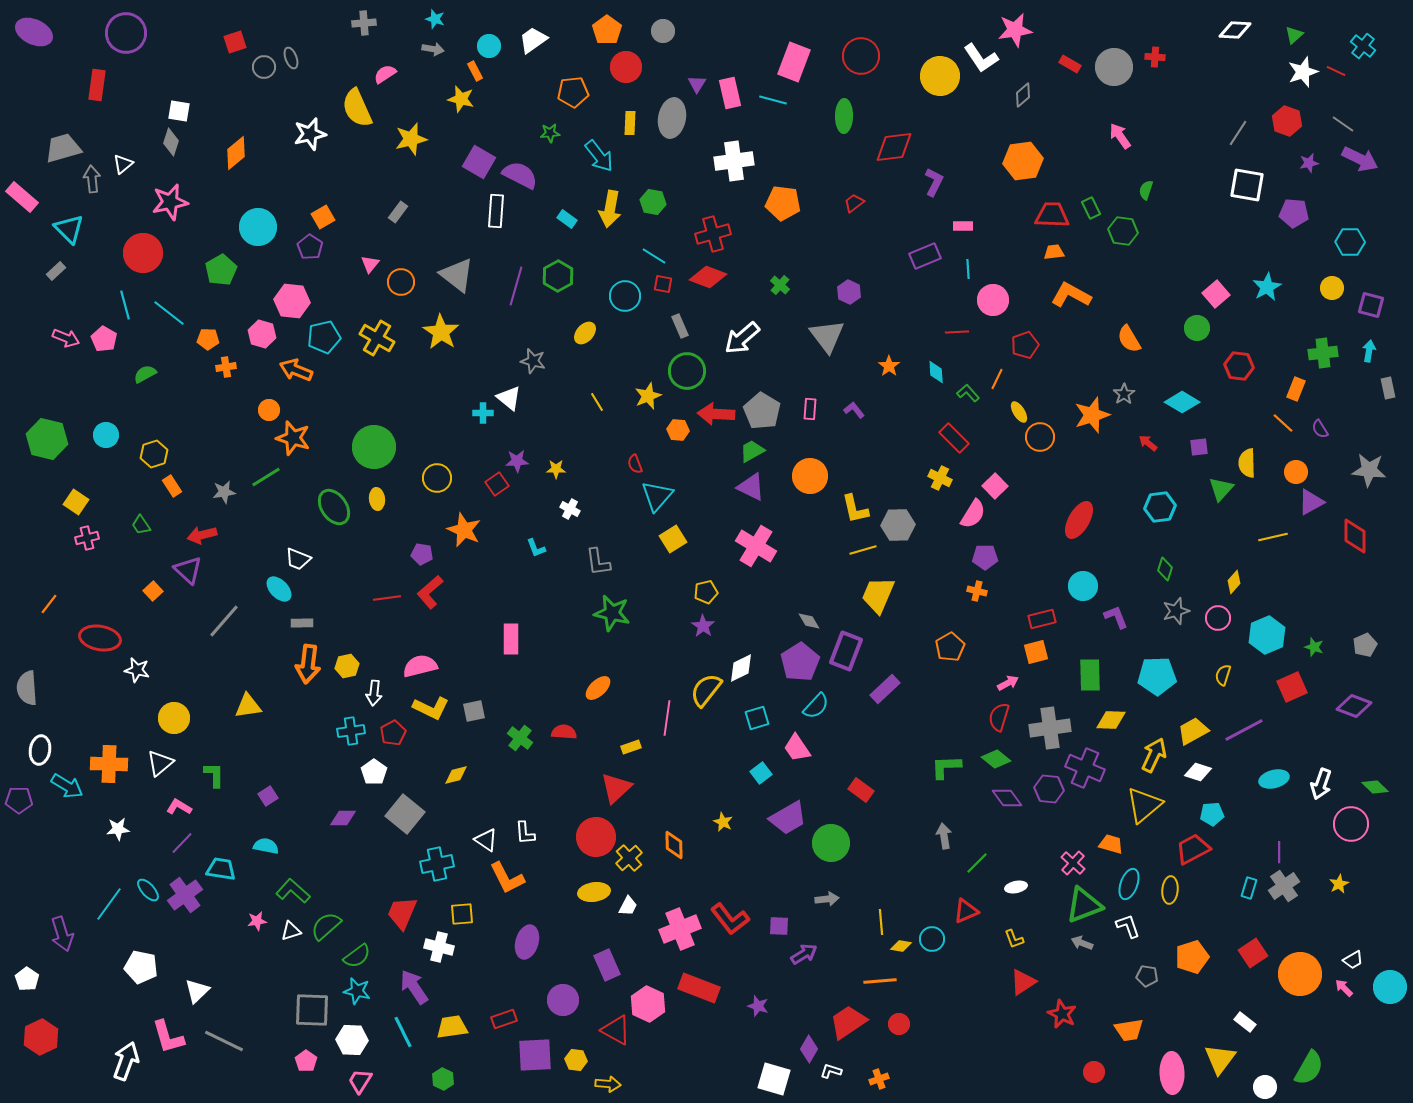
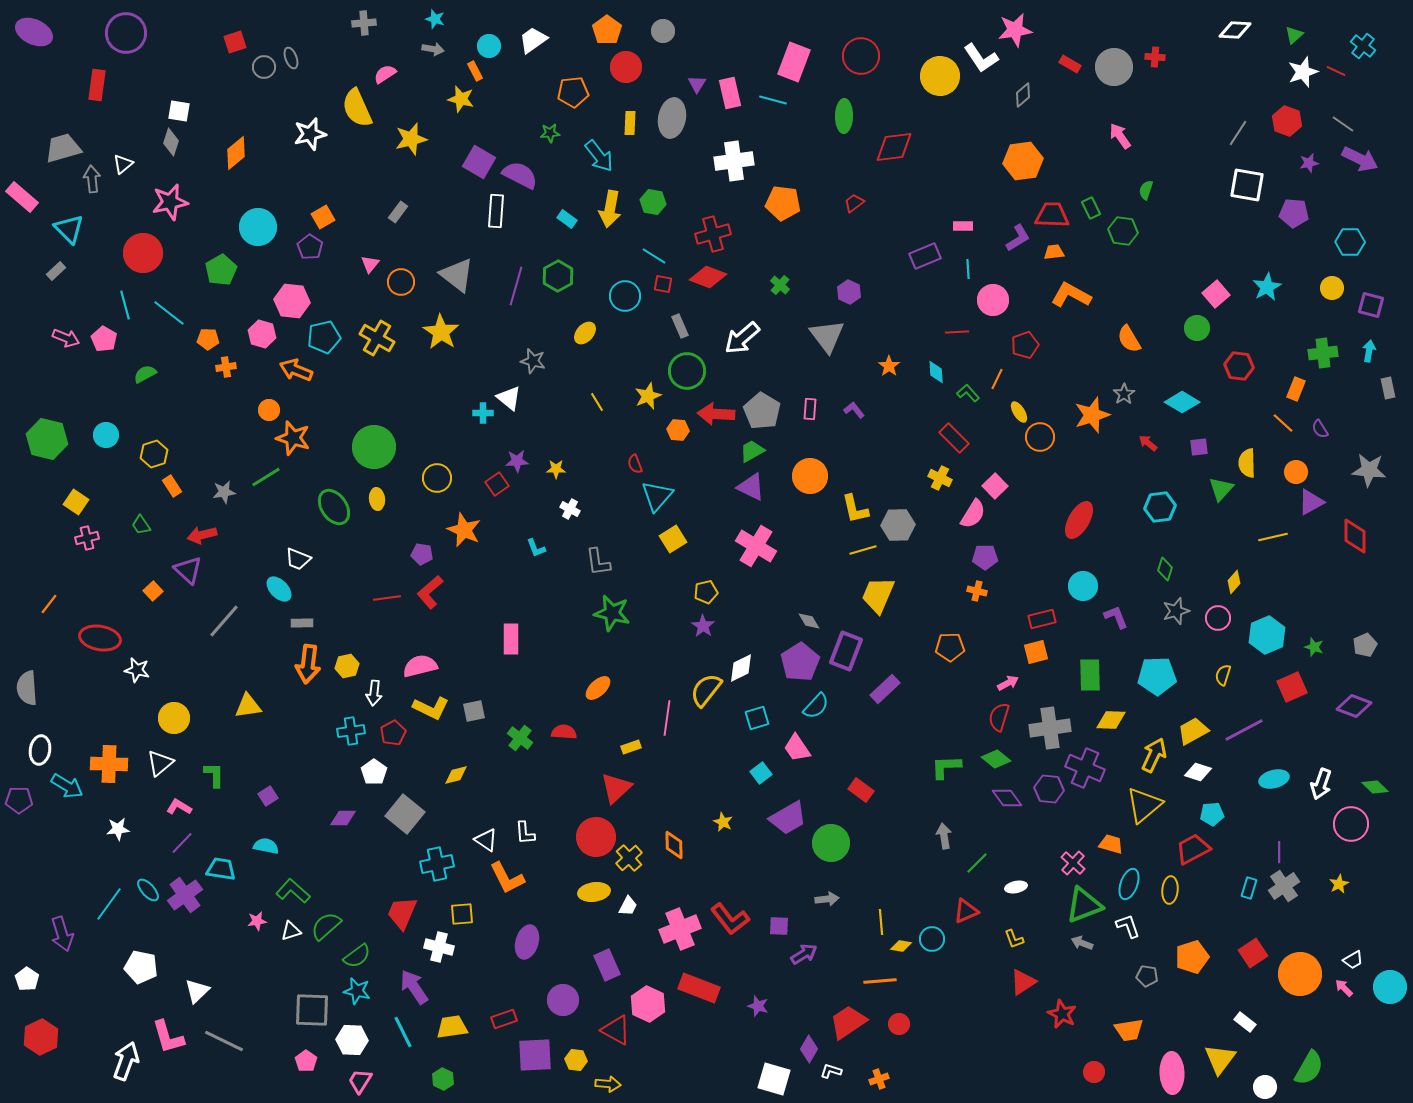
purple L-shape at (934, 182): moved 84 px right, 56 px down; rotated 32 degrees clockwise
orange pentagon at (950, 647): rotated 28 degrees clockwise
